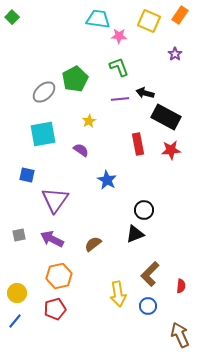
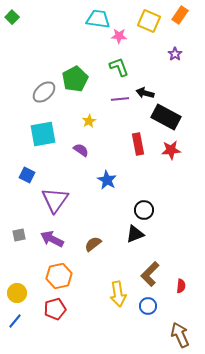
blue square: rotated 14 degrees clockwise
